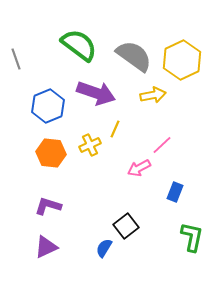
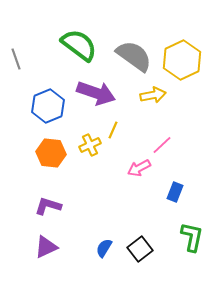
yellow line: moved 2 px left, 1 px down
black square: moved 14 px right, 23 px down
